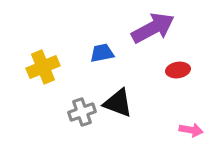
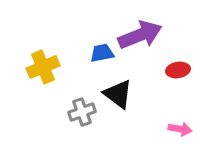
purple arrow: moved 13 px left, 7 px down; rotated 6 degrees clockwise
black triangle: moved 9 px up; rotated 16 degrees clockwise
pink arrow: moved 11 px left, 1 px up
